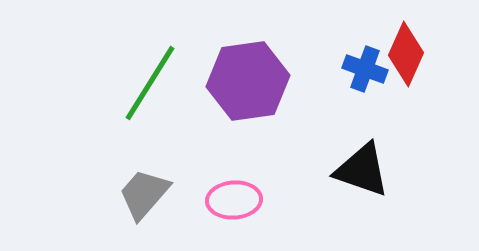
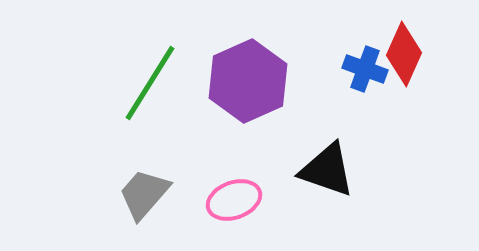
red diamond: moved 2 px left
purple hexagon: rotated 16 degrees counterclockwise
black triangle: moved 35 px left
pink ellipse: rotated 16 degrees counterclockwise
